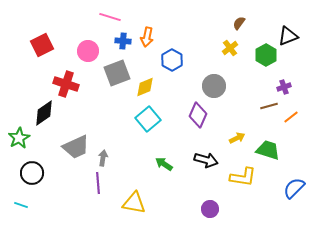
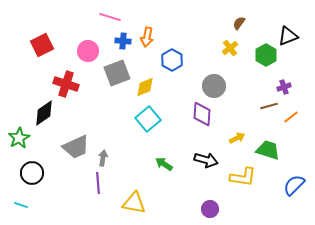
purple diamond: moved 4 px right, 1 px up; rotated 20 degrees counterclockwise
blue semicircle: moved 3 px up
